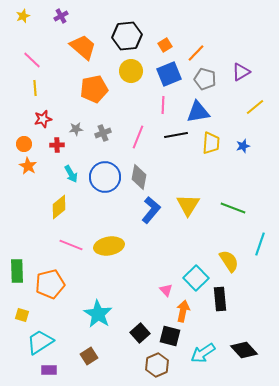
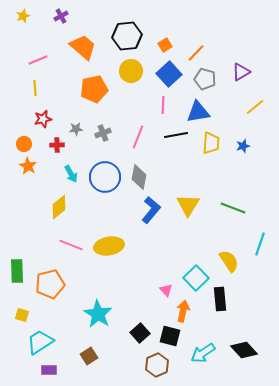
pink line at (32, 60): moved 6 px right; rotated 66 degrees counterclockwise
blue square at (169, 74): rotated 20 degrees counterclockwise
